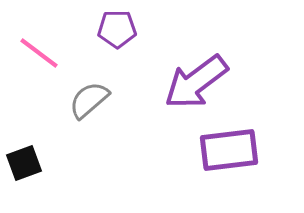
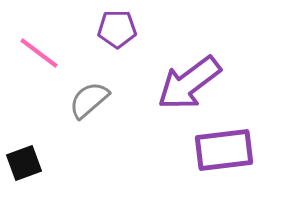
purple arrow: moved 7 px left, 1 px down
purple rectangle: moved 5 px left
